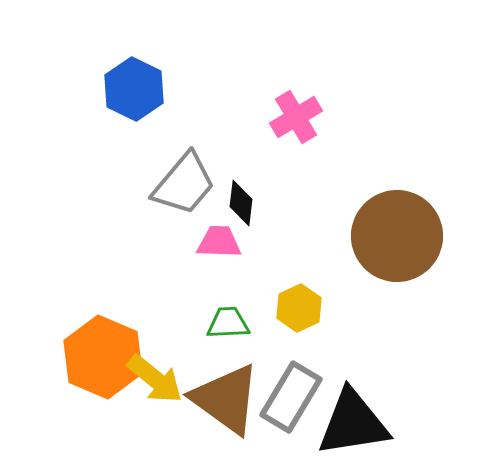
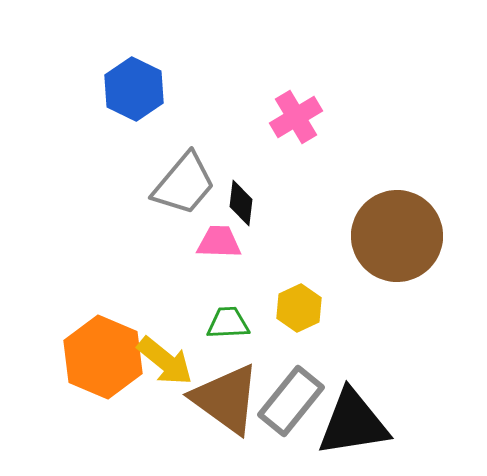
yellow arrow: moved 10 px right, 18 px up
gray rectangle: moved 4 px down; rotated 8 degrees clockwise
